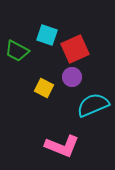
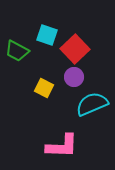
red square: rotated 20 degrees counterclockwise
purple circle: moved 2 px right
cyan semicircle: moved 1 px left, 1 px up
pink L-shape: rotated 20 degrees counterclockwise
